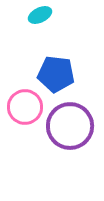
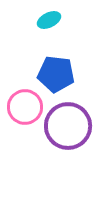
cyan ellipse: moved 9 px right, 5 px down
purple circle: moved 2 px left
